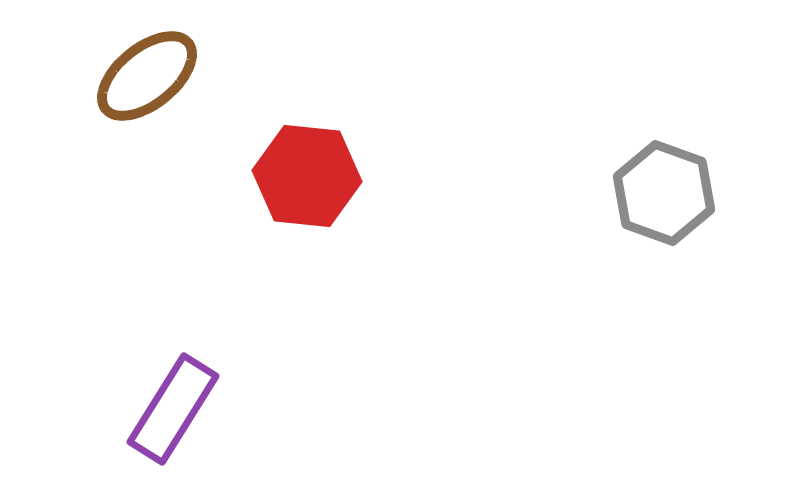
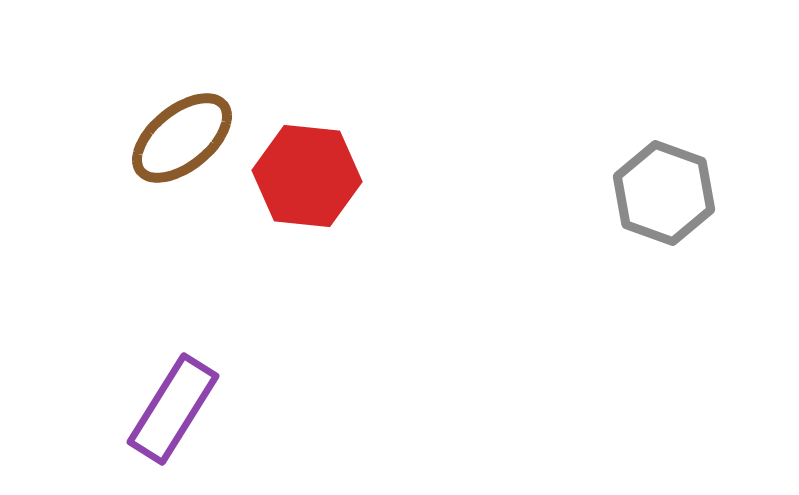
brown ellipse: moved 35 px right, 62 px down
